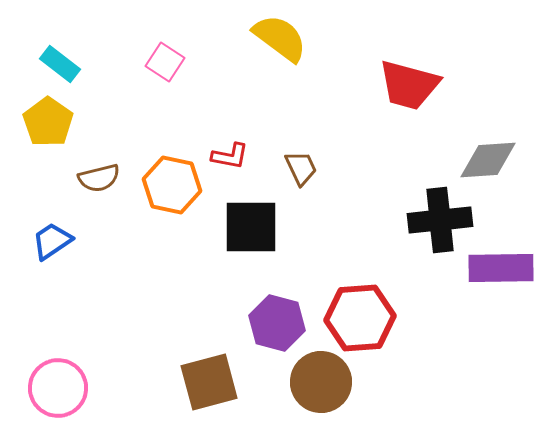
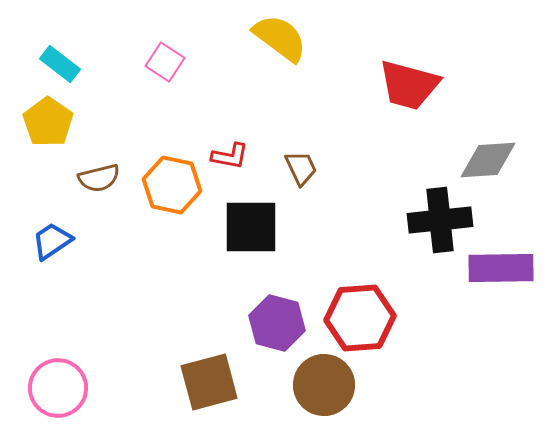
brown circle: moved 3 px right, 3 px down
